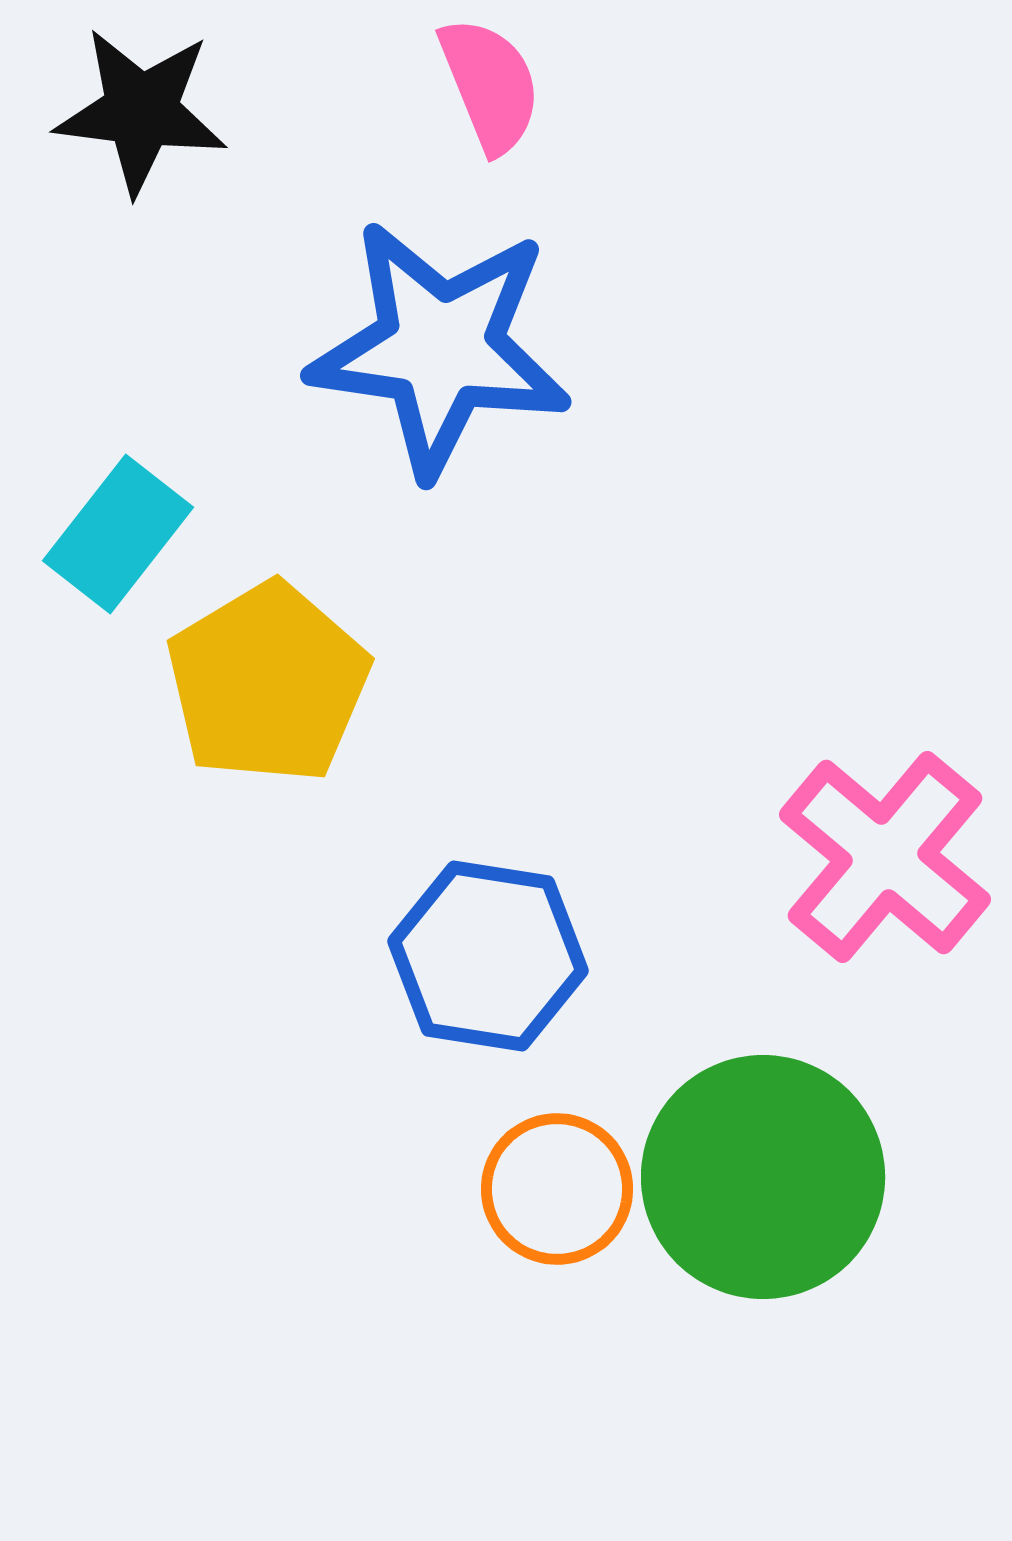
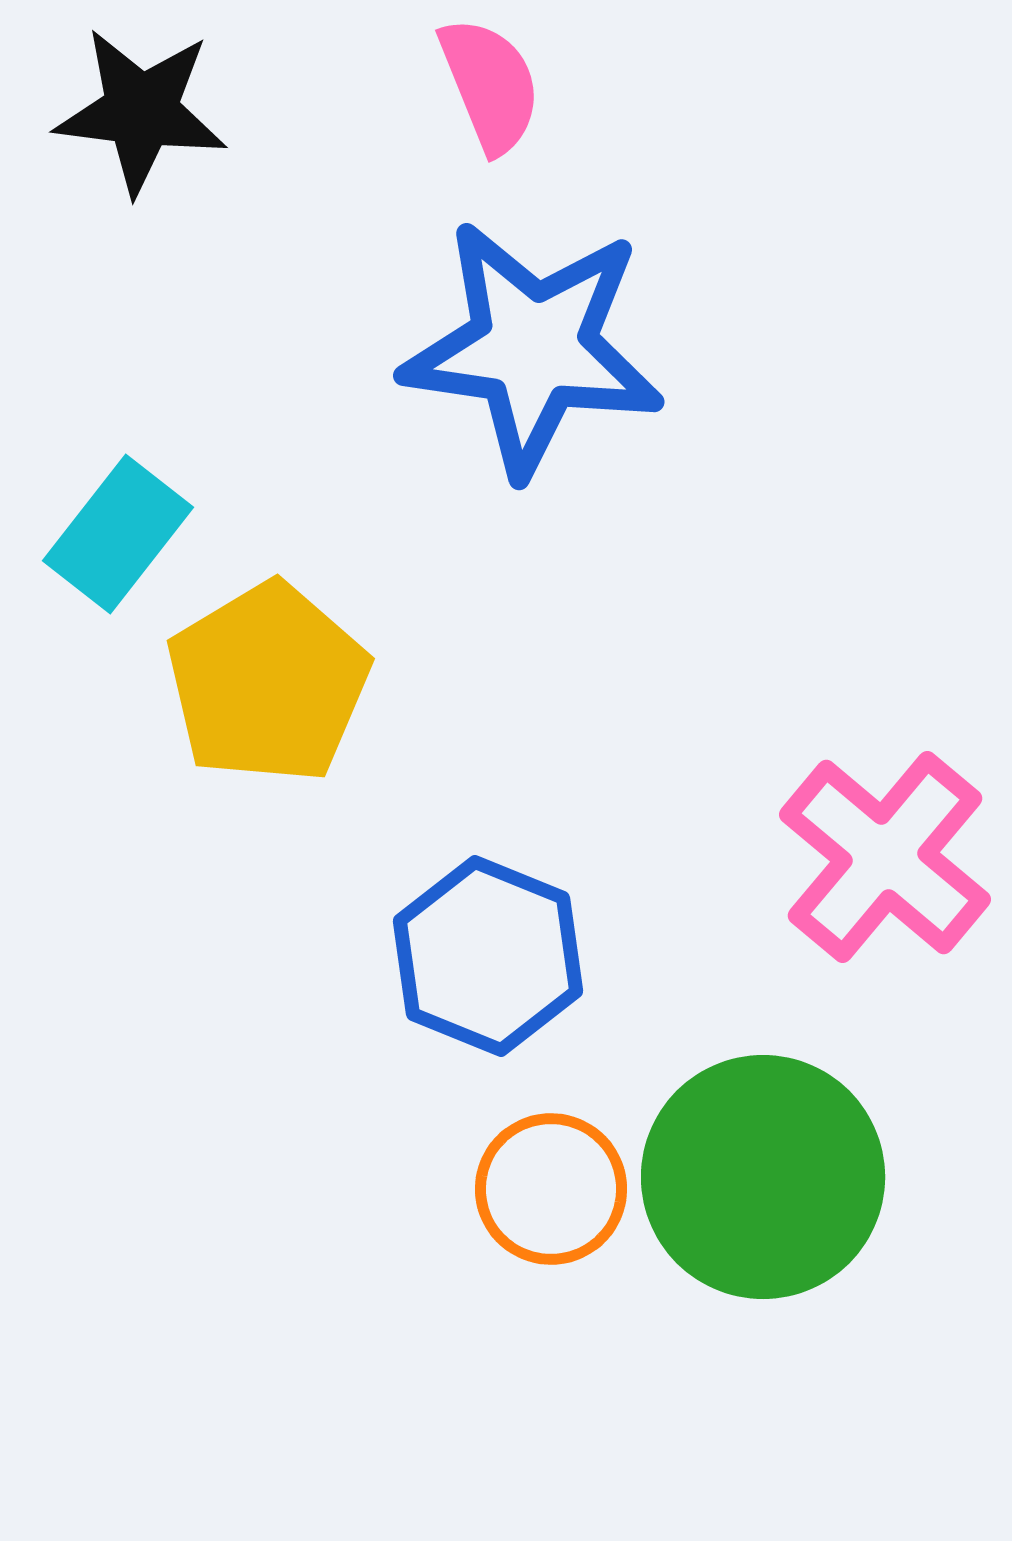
blue star: moved 93 px right
blue hexagon: rotated 13 degrees clockwise
orange circle: moved 6 px left
